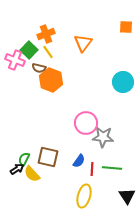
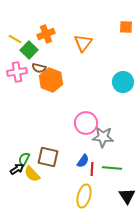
yellow line: moved 33 px left, 13 px up; rotated 24 degrees counterclockwise
pink cross: moved 2 px right, 12 px down; rotated 30 degrees counterclockwise
blue semicircle: moved 4 px right
